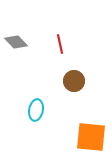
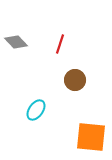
red line: rotated 30 degrees clockwise
brown circle: moved 1 px right, 1 px up
cyan ellipse: rotated 25 degrees clockwise
